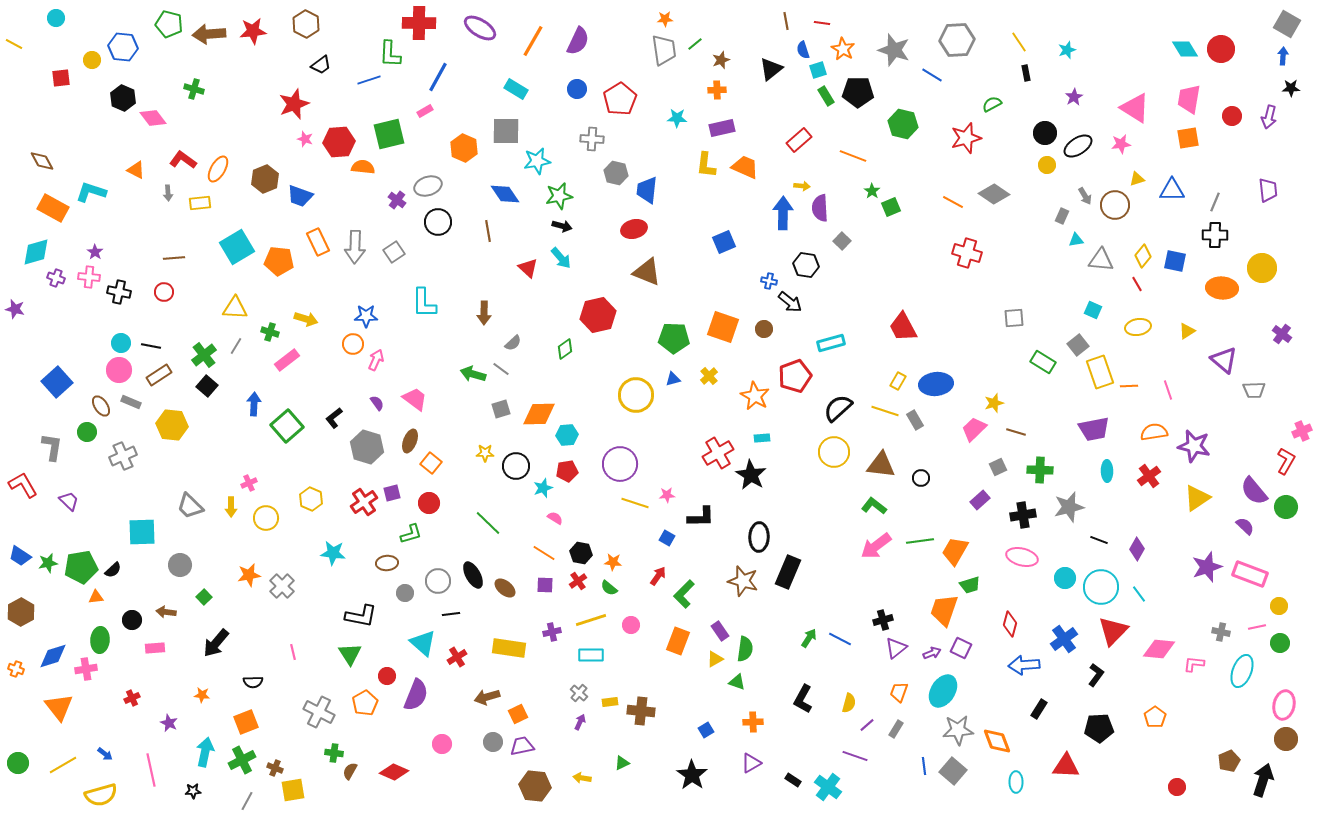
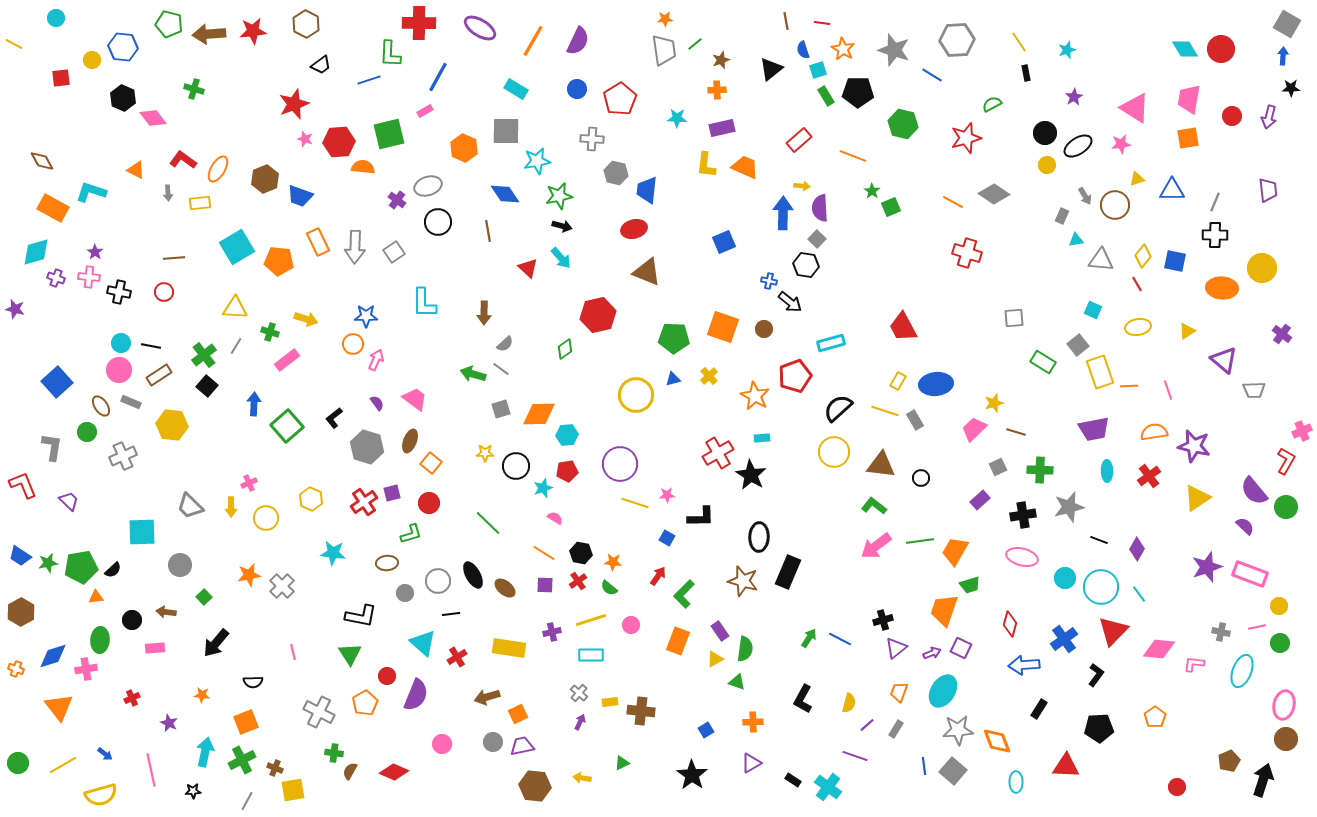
gray square at (842, 241): moved 25 px left, 2 px up
gray semicircle at (513, 343): moved 8 px left, 1 px down
red L-shape at (23, 485): rotated 8 degrees clockwise
